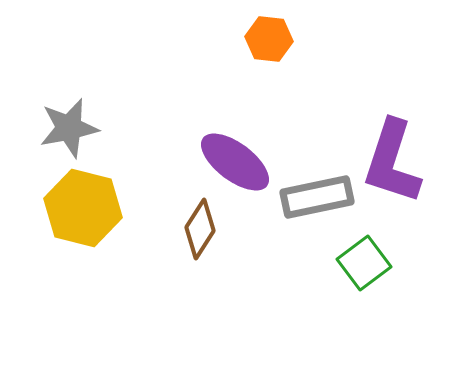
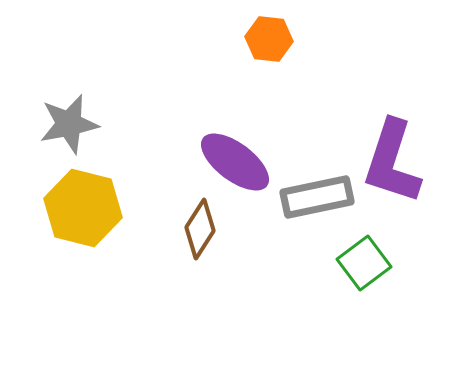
gray star: moved 4 px up
